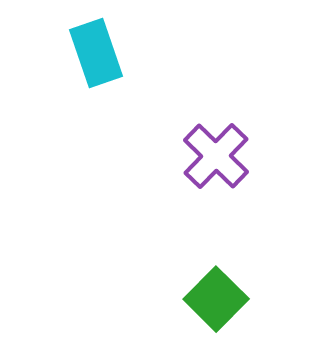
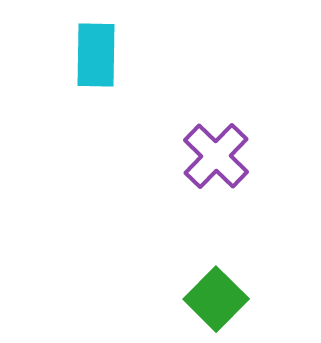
cyan rectangle: moved 2 px down; rotated 20 degrees clockwise
